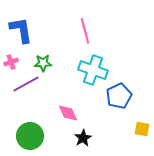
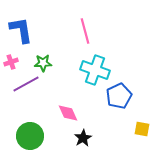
cyan cross: moved 2 px right
